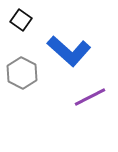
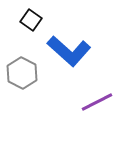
black square: moved 10 px right
purple line: moved 7 px right, 5 px down
